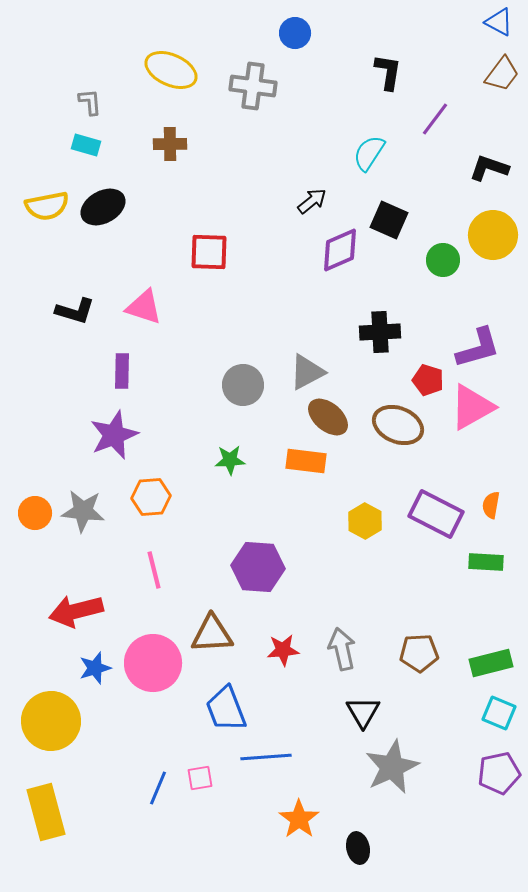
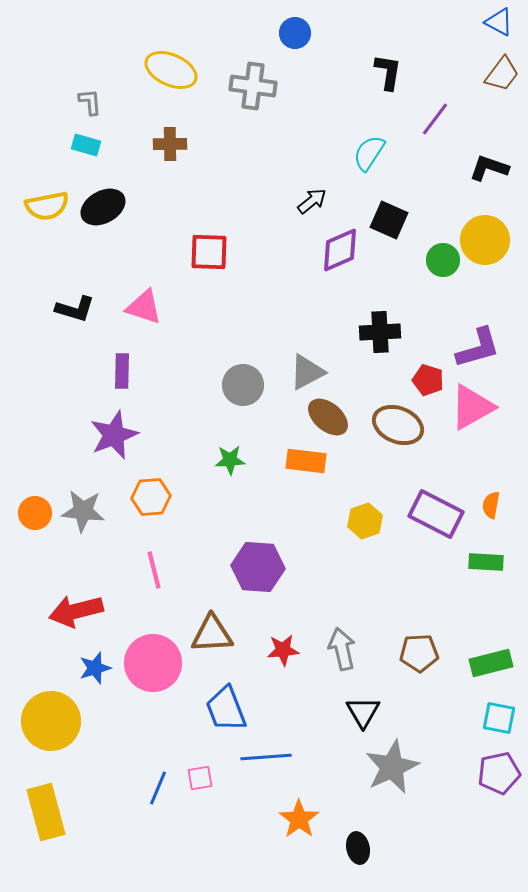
yellow circle at (493, 235): moved 8 px left, 5 px down
black L-shape at (75, 311): moved 2 px up
yellow hexagon at (365, 521): rotated 12 degrees clockwise
cyan square at (499, 713): moved 5 px down; rotated 12 degrees counterclockwise
